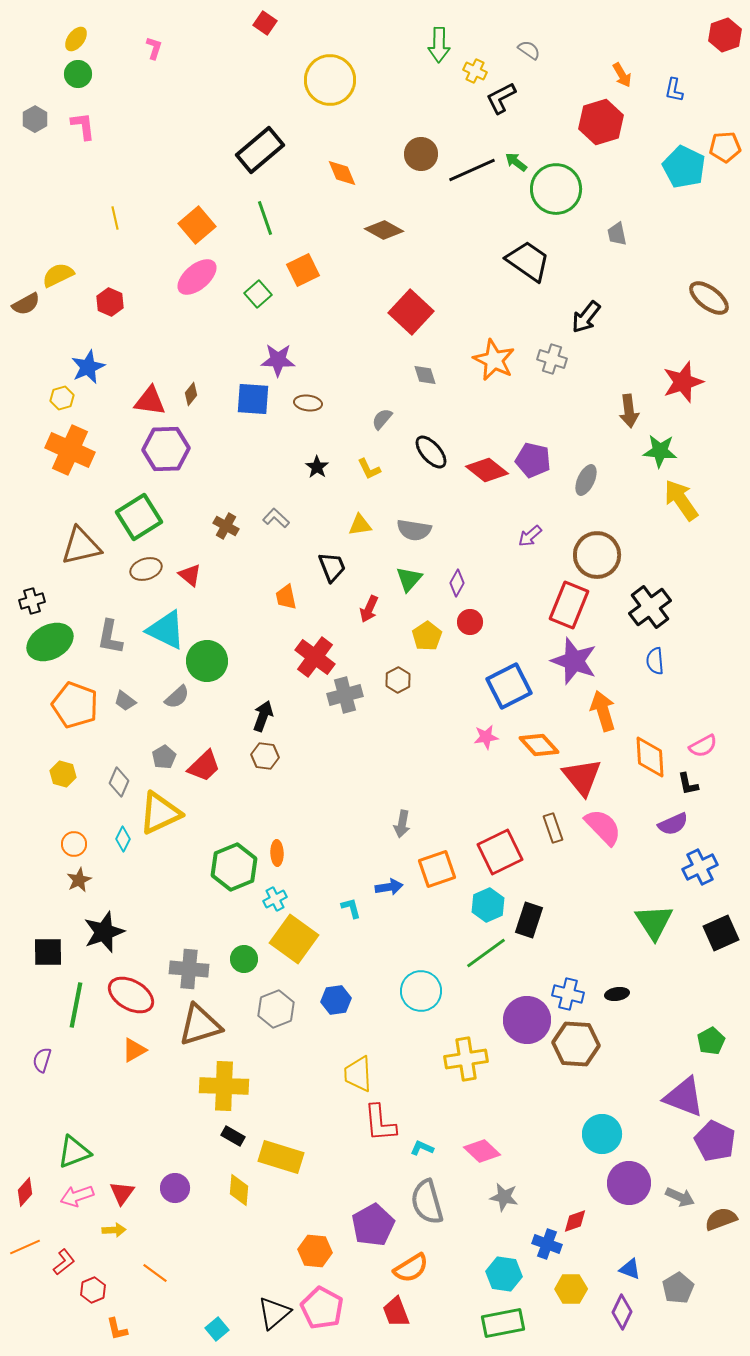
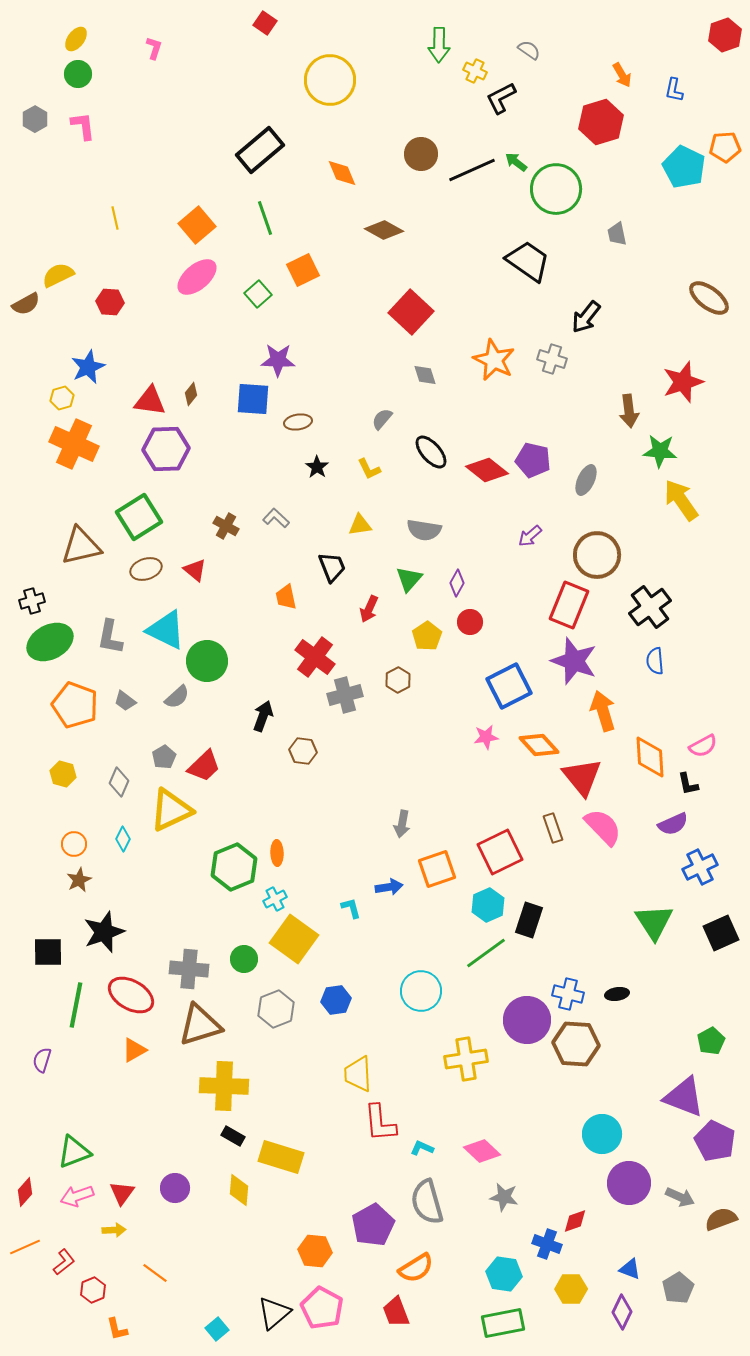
red hexagon at (110, 302): rotated 20 degrees counterclockwise
brown ellipse at (308, 403): moved 10 px left, 19 px down; rotated 16 degrees counterclockwise
orange cross at (70, 450): moved 4 px right, 6 px up
gray semicircle at (414, 530): moved 10 px right
red triangle at (190, 575): moved 5 px right, 5 px up
brown hexagon at (265, 756): moved 38 px right, 5 px up
yellow triangle at (160, 813): moved 11 px right, 3 px up
orange semicircle at (411, 1268): moved 5 px right
